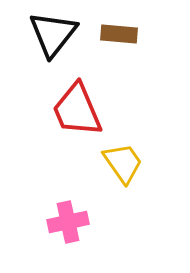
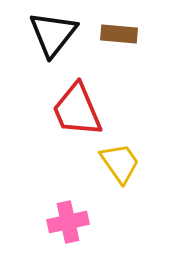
yellow trapezoid: moved 3 px left
